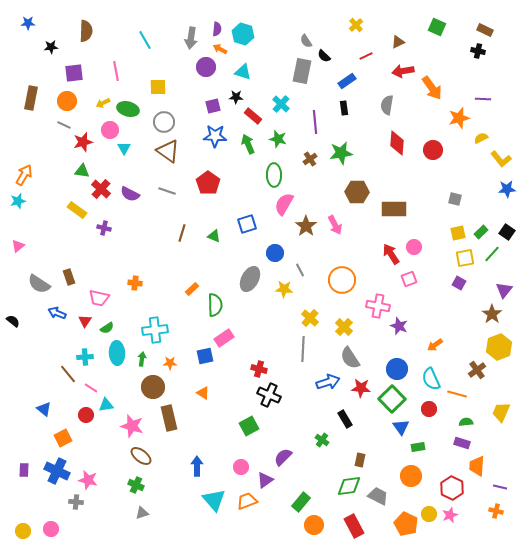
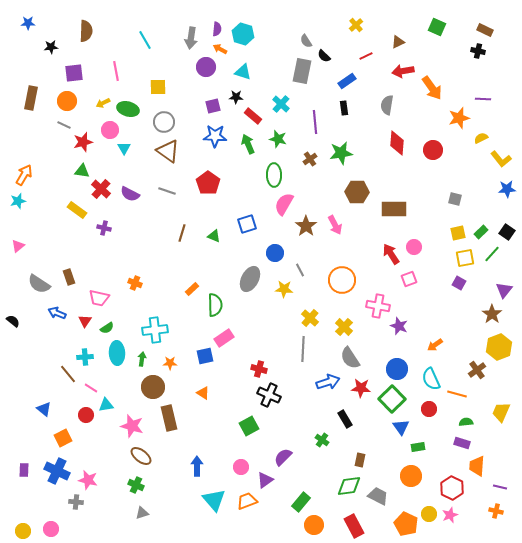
orange cross at (135, 283): rotated 16 degrees clockwise
